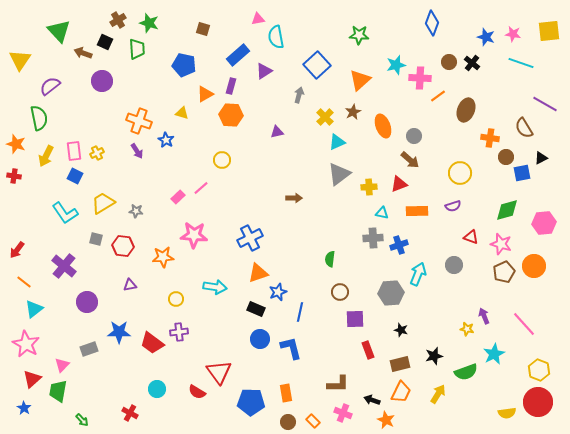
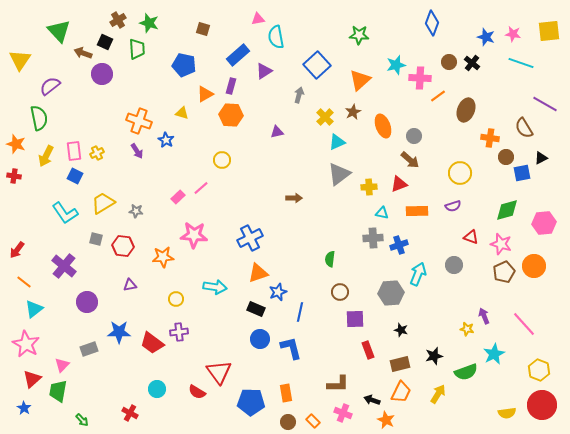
purple circle at (102, 81): moved 7 px up
red circle at (538, 402): moved 4 px right, 3 px down
